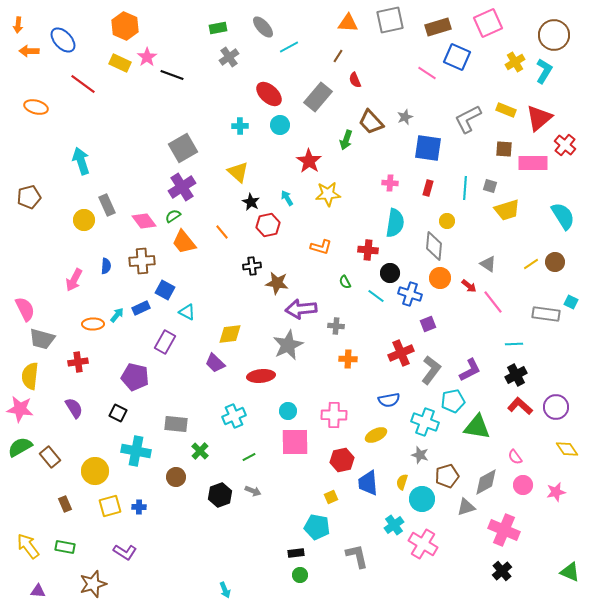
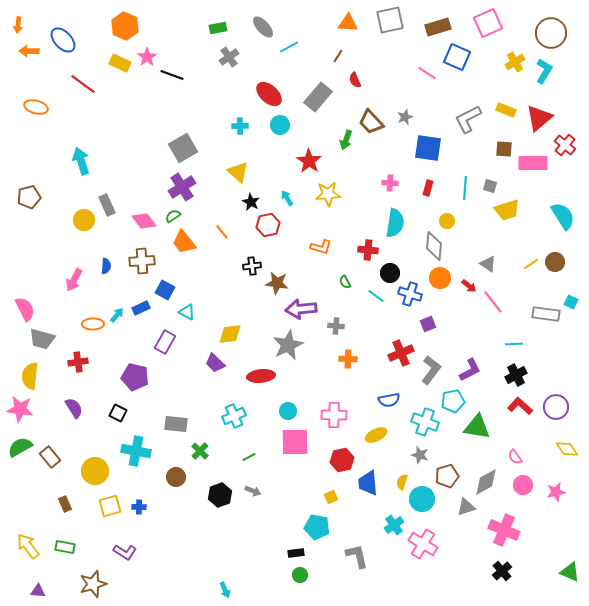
brown circle at (554, 35): moved 3 px left, 2 px up
